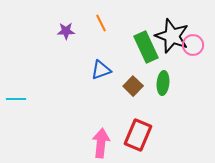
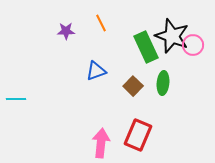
blue triangle: moved 5 px left, 1 px down
